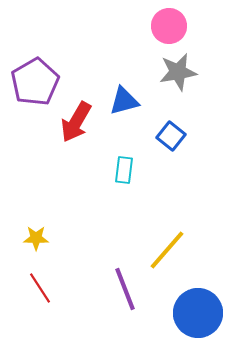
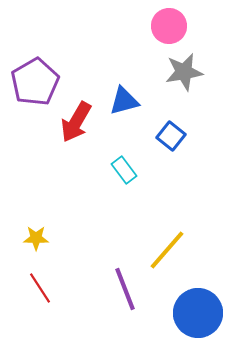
gray star: moved 6 px right
cyan rectangle: rotated 44 degrees counterclockwise
